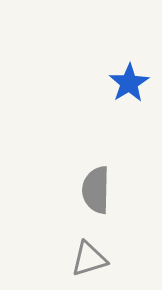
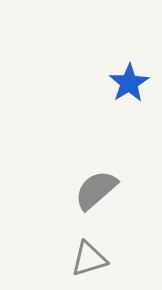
gray semicircle: rotated 48 degrees clockwise
